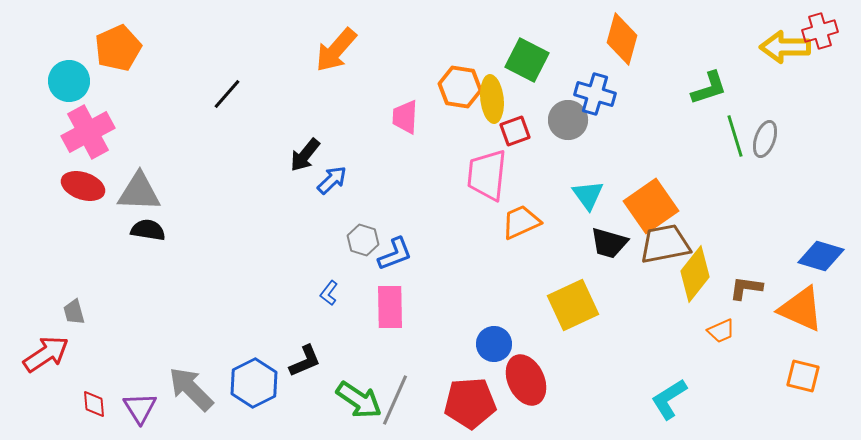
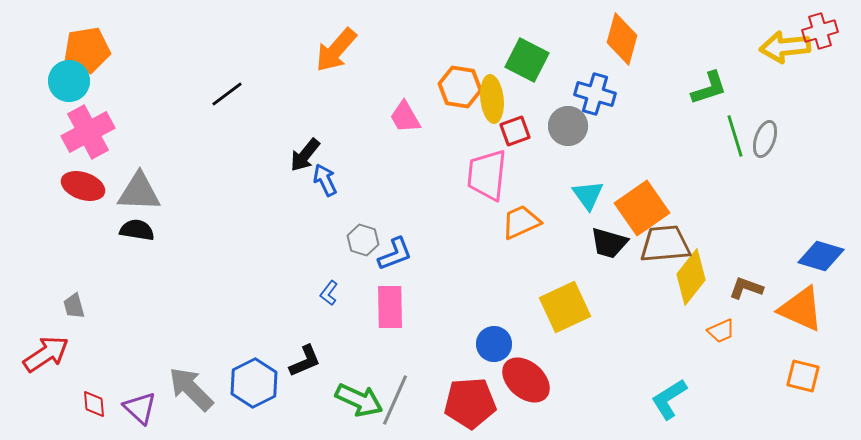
yellow arrow at (785, 47): rotated 6 degrees counterclockwise
orange pentagon at (118, 48): moved 31 px left, 2 px down; rotated 15 degrees clockwise
black line at (227, 94): rotated 12 degrees clockwise
pink trapezoid at (405, 117): rotated 33 degrees counterclockwise
gray circle at (568, 120): moved 6 px down
blue arrow at (332, 180): moved 7 px left; rotated 72 degrees counterclockwise
orange square at (651, 206): moved 9 px left, 2 px down
black semicircle at (148, 230): moved 11 px left
brown trapezoid at (665, 244): rotated 6 degrees clockwise
yellow diamond at (695, 274): moved 4 px left, 3 px down
brown L-shape at (746, 288): rotated 12 degrees clockwise
yellow square at (573, 305): moved 8 px left, 2 px down
gray trapezoid at (74, 312): moved 6 px up
red ellipse at (526, 380): rotated 24 degrees counterclockwise
green arrow at (359, 400): rotated 9 degrees counterclockwise
purple triangle at (140, 408): rotated 15 degrees counterclockwise
